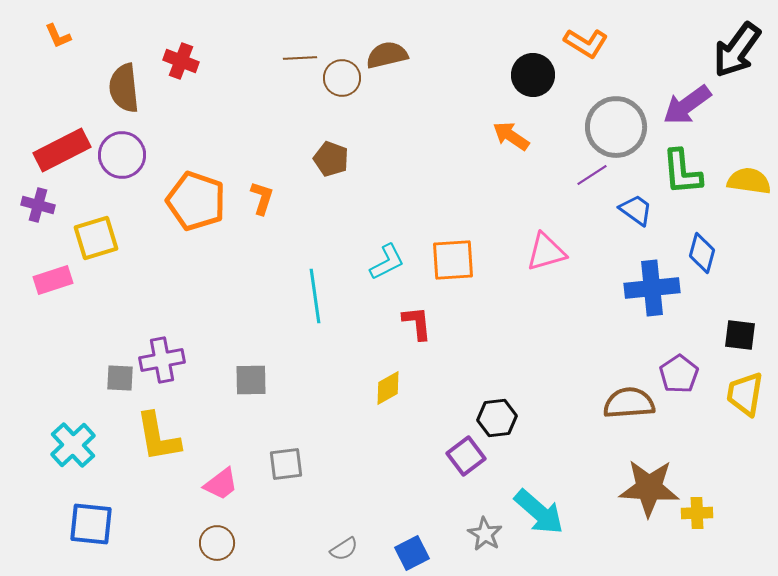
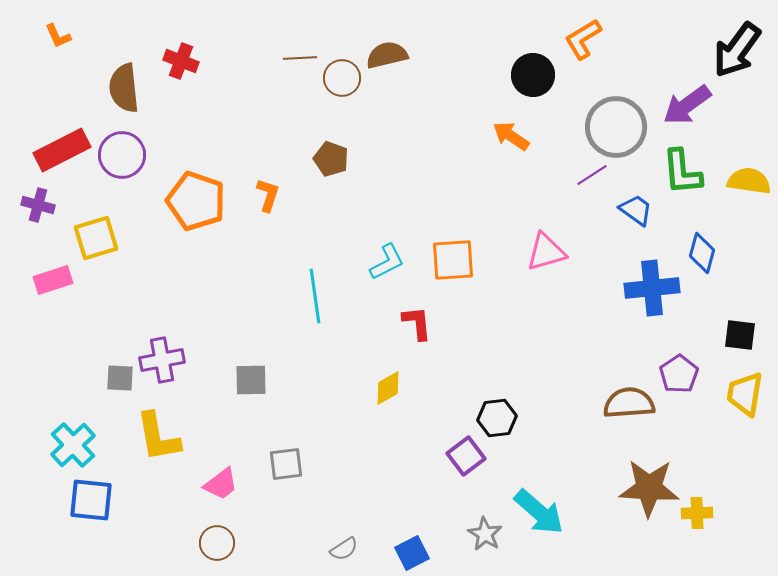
orange L-shape at (586, 43): moved 3 px left, 4 px up; rotated 117 degrees clockwise
orange L-shape at (262, 198): moved 6 px right, 3 px up
blue square at (91, 524): moved 24 px up
